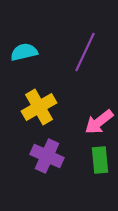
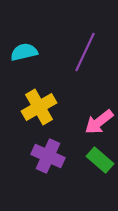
purple cross: moved 1 px right
green rectangle: rotated 44 degrees counterclockwise
